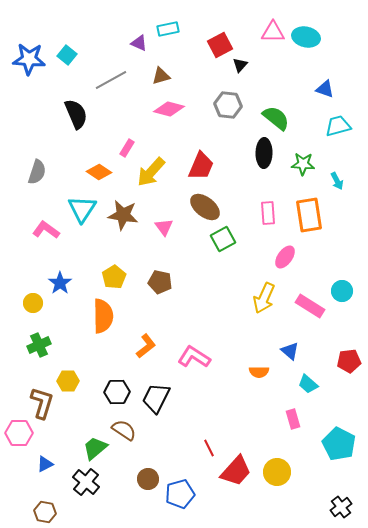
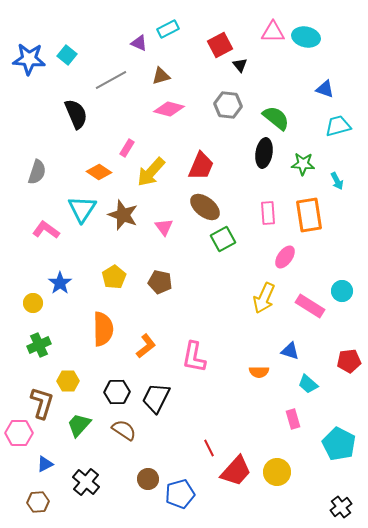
cyan rectangle at (168, 29): rotated 15 degrees counterclockwise
black triangle at (240, 65): rotated 21 degrees counterclockwise
black ellipse at (264, 153): rotated 8 degrees clockwise
brown star at (123, 215): rotated 12 degrees clockwise
orange semicircle at (103, 316): moved 13 px down
blue triangle at (290, 351): rotated 24 degrees counterclockwise
pink L-shape at (194, 357): rotated 112 degrees counterclockwise
green trapezoid at (95, 448): moved 16 px left, 23 px up; rotated 8 degrees counterclockwise
brown hexagon at (45, 512): moved 7 px left, 10 px up; rotated 15 degrees counterclockwise
